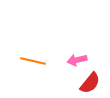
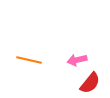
orange line: moved 4 px left, 1 px up
